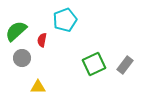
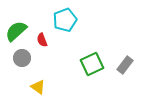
red semicircle: rotated 32 degrees counterclockwise
green square: moved 2 px left
yellow triangle: rotated 35 degrees clockwise
